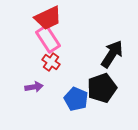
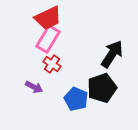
pink rectangle: rotated 64 degrees clockwise
red cross: moved 1 px right, 2 px down
purple arrow: rotated 36 degrees clockwise
